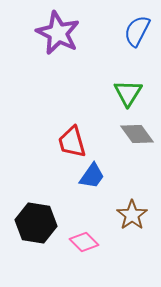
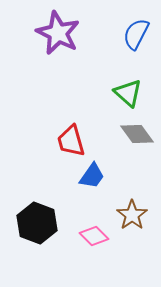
blue semicircle: moved 1 px left, 3 px down
green triangle: rotated 20 degrees counterclockwise
red trapezoid: moved 1 px left, 1 px up
black hexagon: moved 1 px right; rotated 12 degrees clockwise
pink diamond: moved 10 px right, 6 px up
